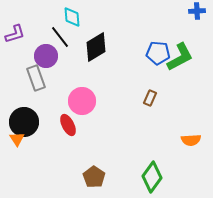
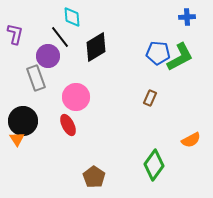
blue cross: moved 10 px left, 6 px down
purple L-shape: rotated 60 degrees counterclockwise
purple circle: moved 2 px right
pink circle: moved 6 px left, 4 px up
black circle: moved 1 px left, 1 px up
orange semicircle: rotated 24 degrees counterclockwise
green diamond: moved 2 px right, 12 px up
